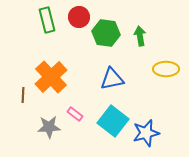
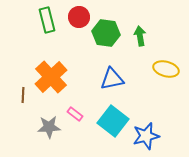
yellow ellipse: rotated 15 degrees clockwise
blue star: moved 3 px down
